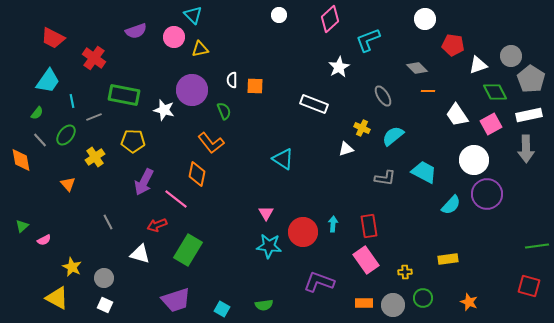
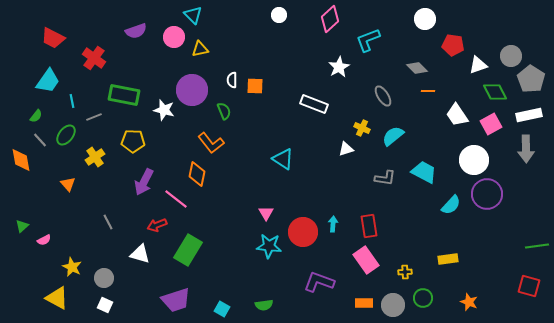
green semicircle at (37, 113): moved 1 px left, 3 px down
